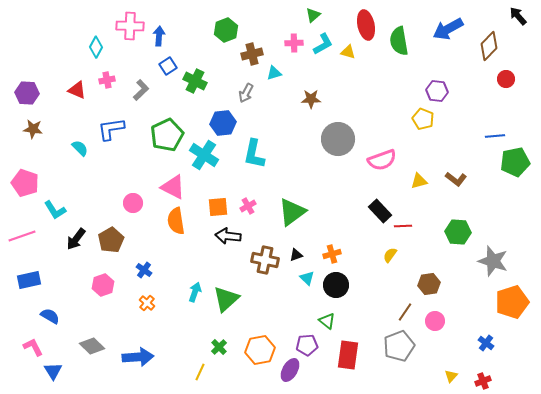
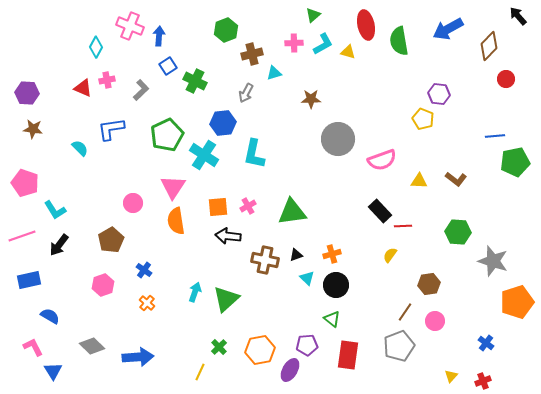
pink cross at (130, 26): rotated 20 degrees clockwise
red triangle at (77, 90): moved 6 px right, 2 px up
purple hexagon at (437, 91): moved 2 px right, 3 px down
yellow triangle at (419, 181): rotated 18 degrees clockwise
pink triangle at (173, 187): rotated 36 degrees clockwise
green triangle at (292, 212): rotated 28 degrees clockwise
black arrow at (76, 239): moved 17 px left, 6 px down
orange pentagon at (512, 302): moved 5 px right
green triangle at (327, 321): moved 5 px right, 2 px up
